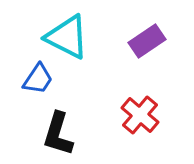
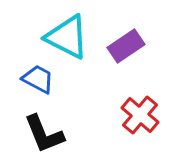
purple rectangle: moved 21 px left, 5 px down
blue trapezoid: rotated 96 degrees counterclockwise
black L-shape: moved 14 px left; rotated 39 degrees counterclockwise
